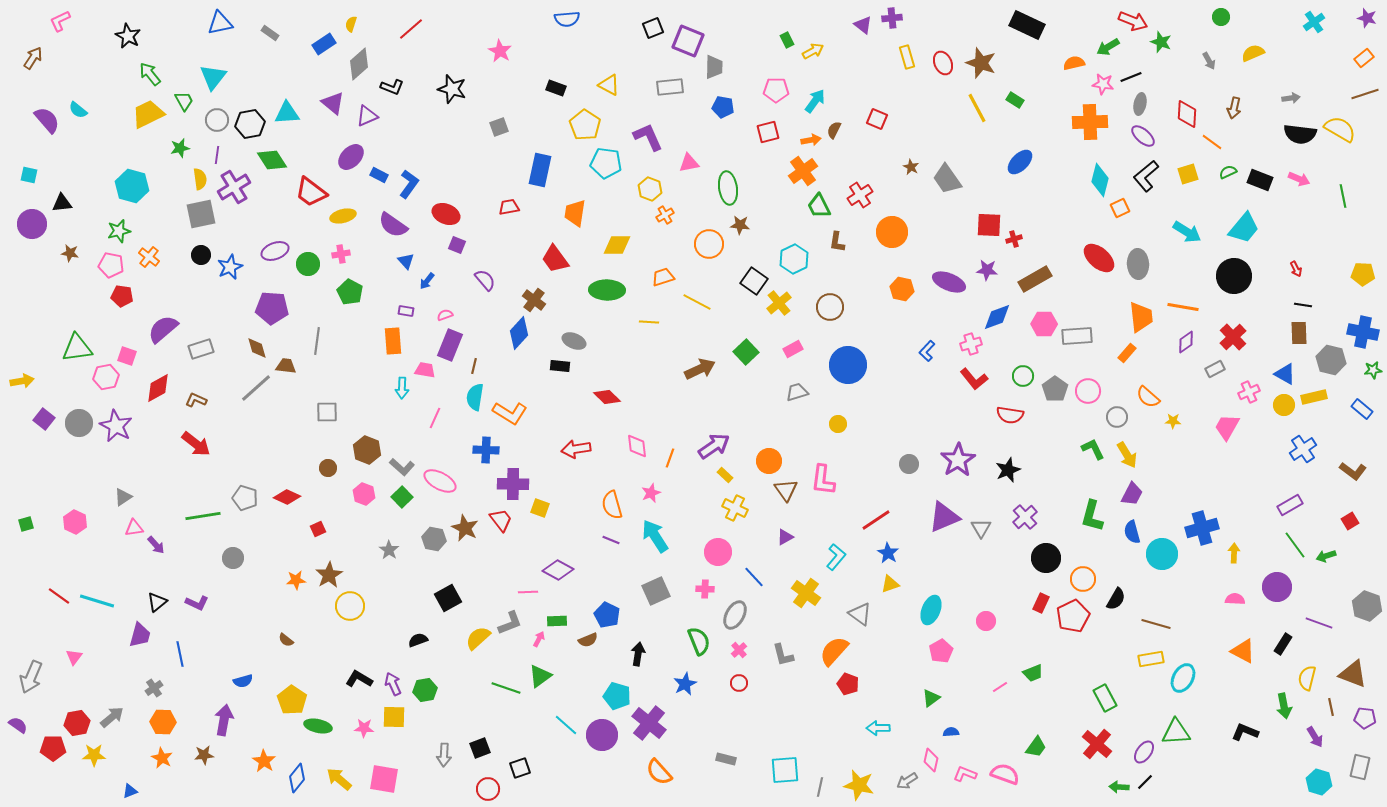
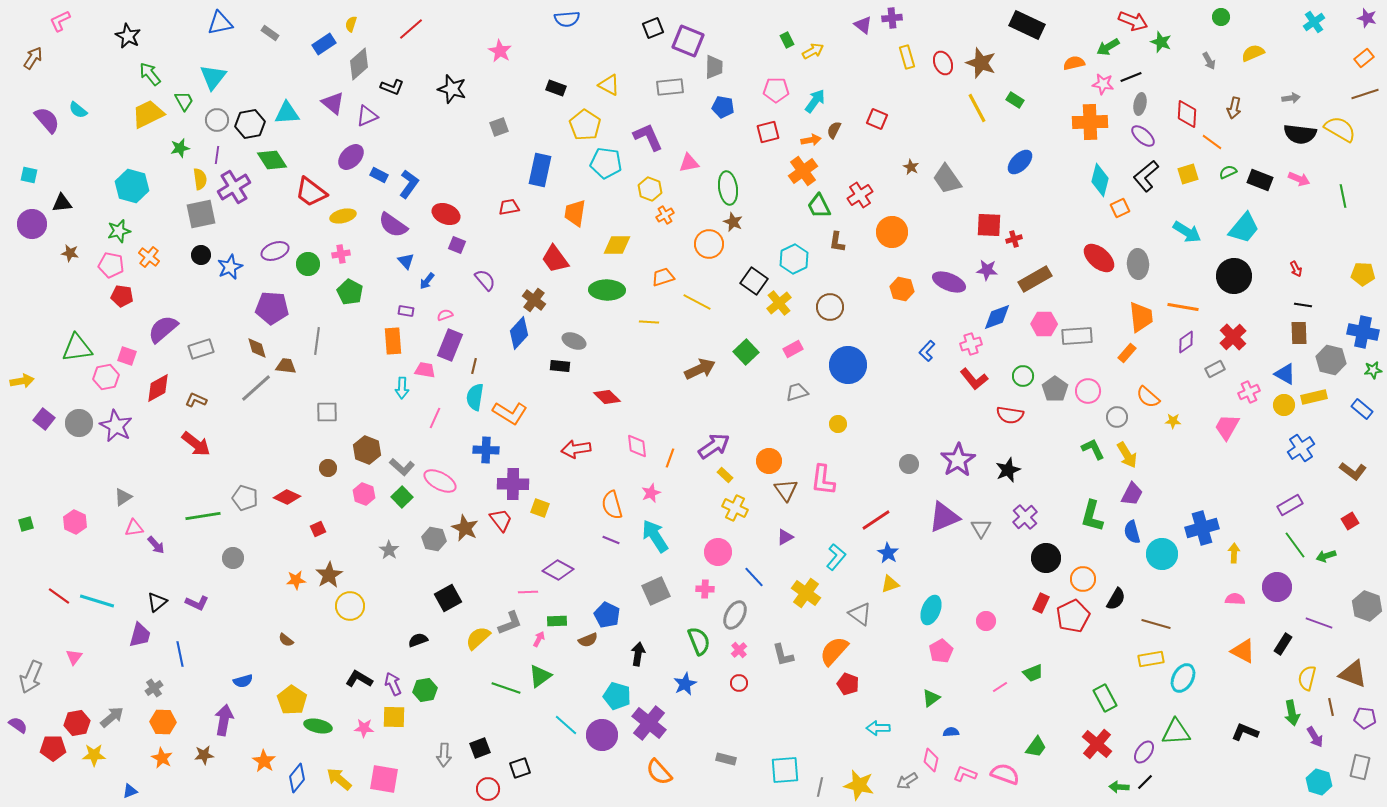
brown star at (740, 225): moved 7 px left, 3 px up; rotated 18 degrees clockwise
blue cross at (1303, 449): moved 2 px left, 1 px up
green arrow at (1284, 706): moved 8 px right, 7 px down
